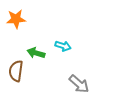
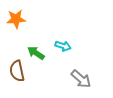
green arrow: rotated 18 degrees clockwise
brown semicircle: moved 1 px right; rotated 20 degrees counterclockwise
gray arrow: moved 2 px right, 5 px up
